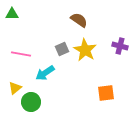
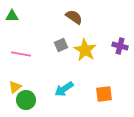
green triangle: moved 2 px down
brown semicircle: moved 5 px left, 3 px up
gray square: moved 1 px left, 4 px up
cyan arrow: moved 19 px right, 16 px down
yellow triangle: moved 1 px up
orange square: moved 2 px left, 1 px down
green circle: moved 5 px left, 2 px up
